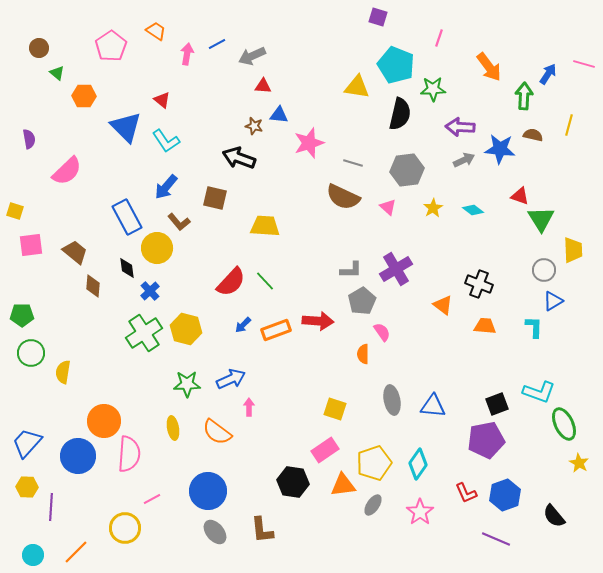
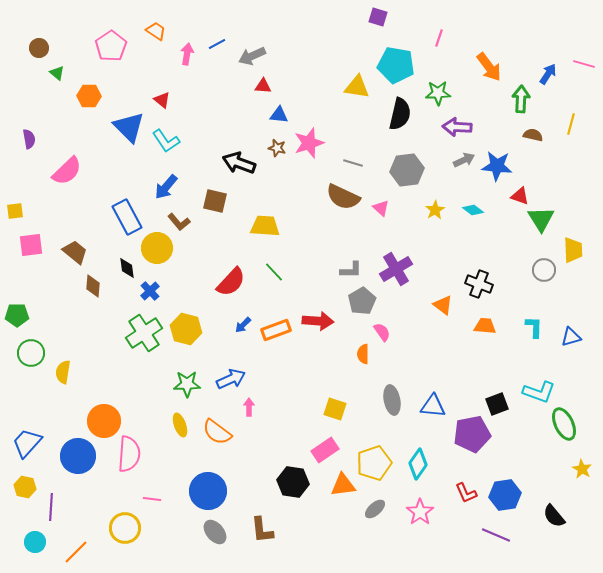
cyan pentagon at (396, 65): rotated 12 degrees counterclockwise
green star at (433, 89): moved 5 px right, 4 px down
orange hexagon at (84, 96): moved 5 px right
green arrow at (524, 96): moved 3 px left, 3 px down
yellow line at (569, 125): moved 2 px right, 1 px up
brown star at (254, 126): moved 23 px right, 22 px down
blue triangle at (126, 127): moved 3 px right
purple arrow at (460, 127): moved 3 px left
blue star at (500, 149): moved 3 px left, 17 px down
black arrow at (239, 158): moved 5 px down
brown square at (215, 198): moved 3 px down
pink triangle at (388, 207): moved 7 px left, 1 px down
yellow star at (433, 208): moved 2 px right, 2 px down
yellow square at (15, 211): rotated 24 degrees counterclockwise
green line at (265, 281): moved 9 px right, 9 px up
blue triangle at (553, 301): moved 18 px right, 36 px down; rotated 15 degrees clockwise
green pentagon at (22, 315): moved 5 px left
yellow ellipse at (173, 428): moved 7 px right, 3 px up; rotated 10 degrees counterclockwise
purple pentagon at (486, 440): moved 14 px left, 6 px up
yellow star at (579, 463): moved 3 px right, 6 px down
yellow hexagon at (27, 487): moved 2 px left; rotated 10 degrees clockwise
blue hexagon at (505, 495): rotated 12 degrees clockwise
pink line at (152, 499): rotated 36 degrees clockwise
gray ellipse at (373, 505): moved 2 px right, 4 px down; rotated 15 degrees clockwise
purple line at (496, 539): moved 4 px up
cyan circle at (33, 555): moved 2 px right, 13 px up
